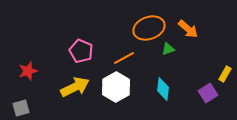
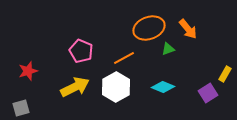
orange arrow: rotated 10 degrees clockwise
cyan diamond: moved 2 px up; rotated 75 degrees counterclockwise
